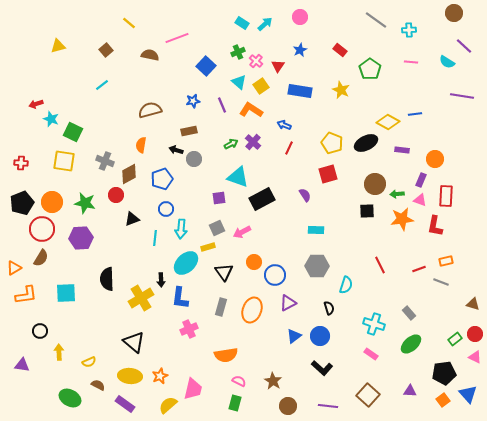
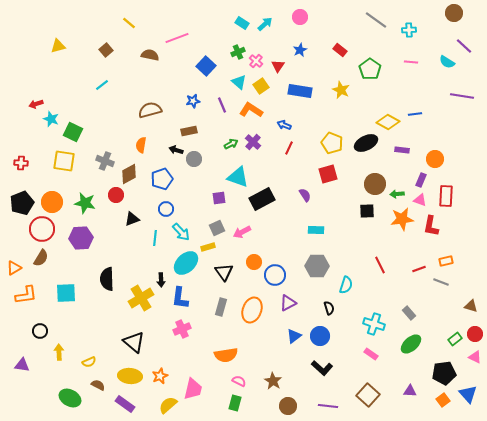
red L-shape at (435, 226): moved 4 px left
cyan arrow at (181, 229): moved 3 px down; rotated 48 degrees counterclockwise
brown triangle at (473, 304): moved 2 px left, 2 px down
pink cross at (189, 329): moved 7 px left
